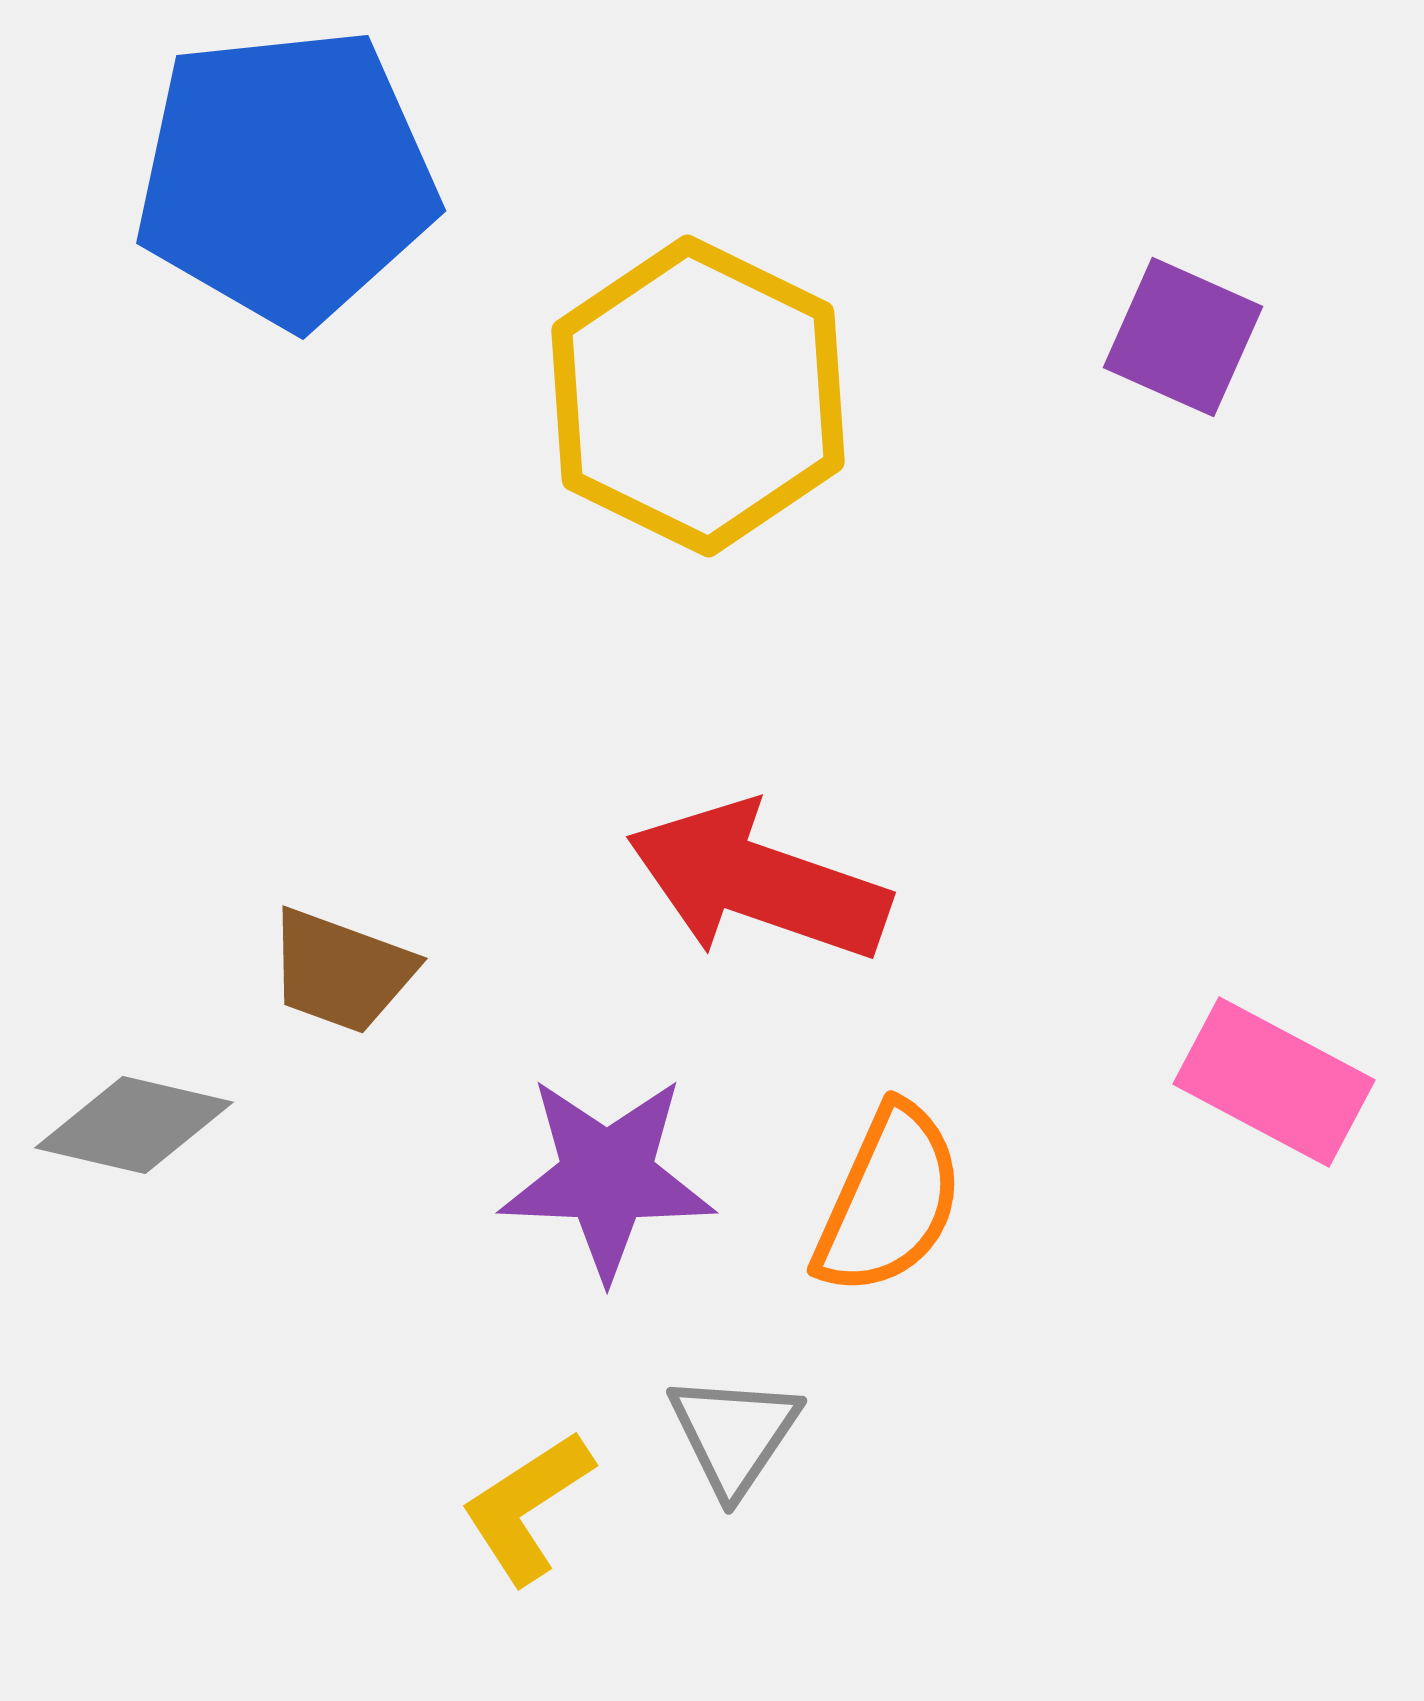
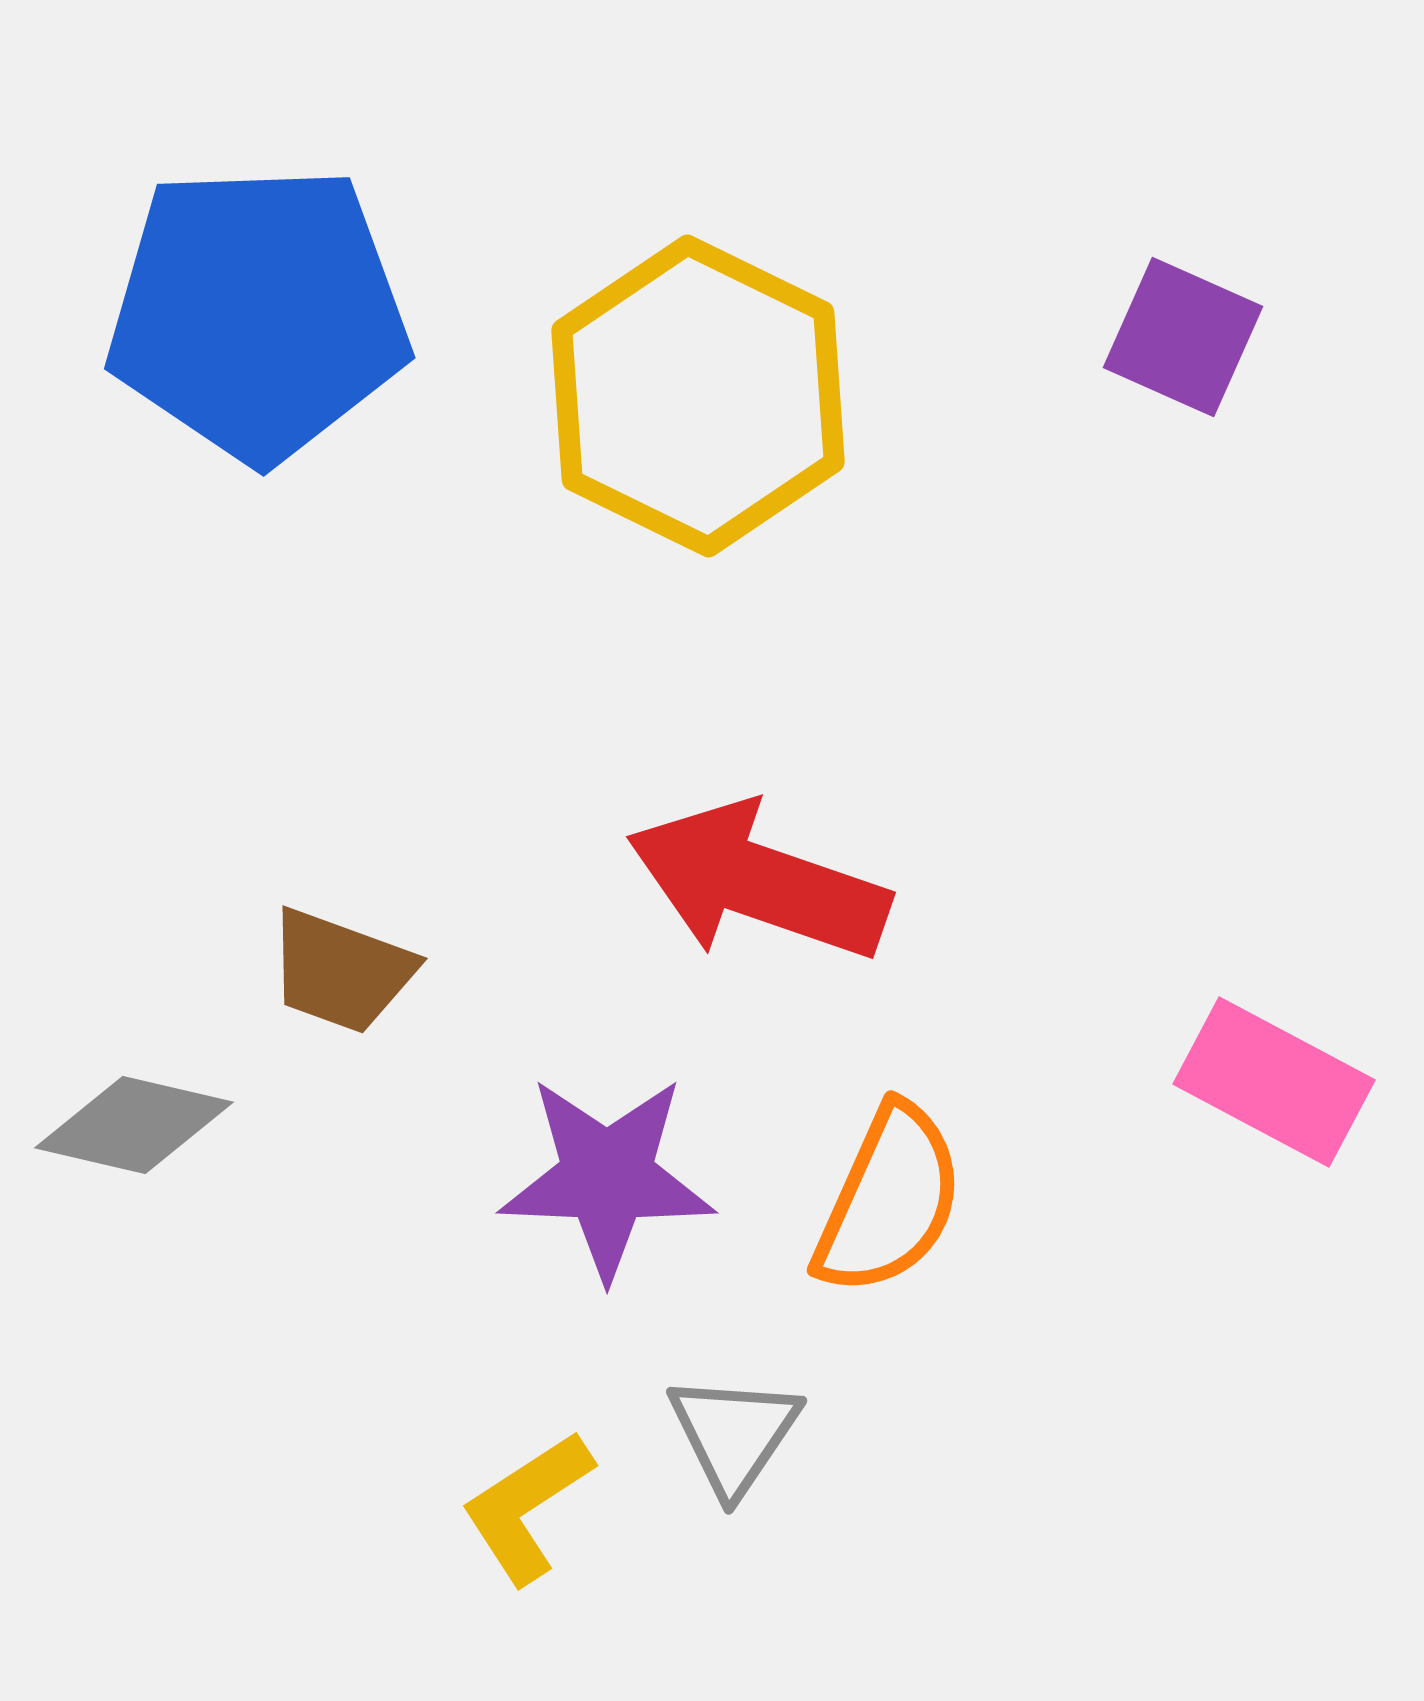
blue pentagon: moved 28 px left, 136 px down; rotated 4 degrees clockwise
